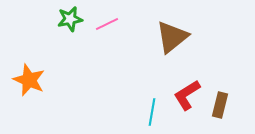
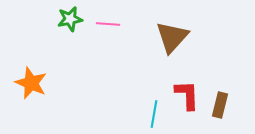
pink line: moved 1 px right; rotated 30 degrees clockwise
brown triangle: rotated 9 degrees counterclockwise
orange star: moved 2 px right, 3 px down
red L-shape: rotated 120 degrees clockwise
cyan line: moved 2 px right, 2 px down
